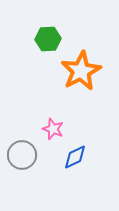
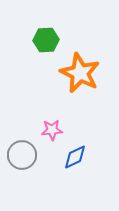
green hexagon: moved 2 px left, 1 px down
orange star: moved 1 px left, 2 px down; rotated 18 degrees counterclockwise
pink star: moved 1 px left, 1 px down; rotated 25 degrees counterclockwise
